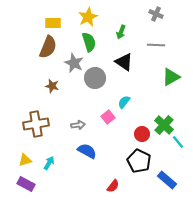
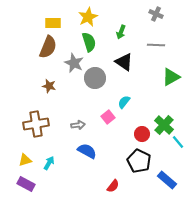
brown star: moved 3 px left
